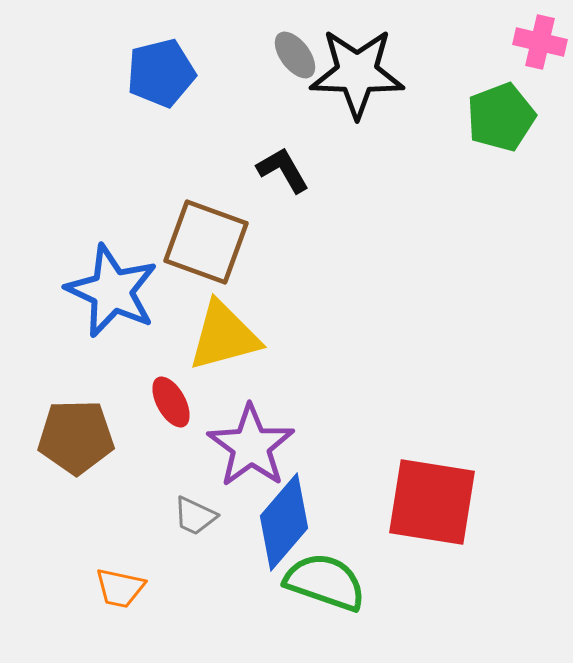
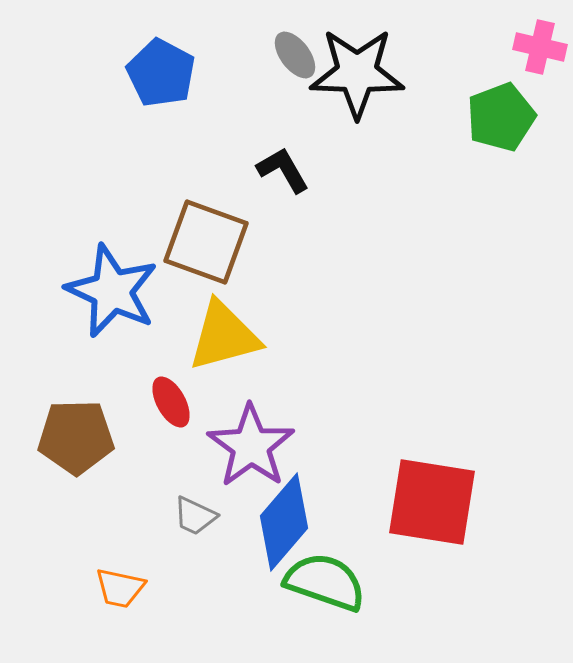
pink cross: moved 5 px down
blue pentagon: rotated 30 degrees counterclockwise
